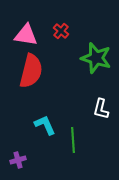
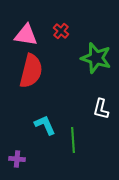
purple cross: moved 1 px left, 1 px up; rotated 21 degrees clockwise
